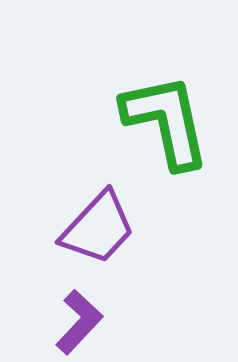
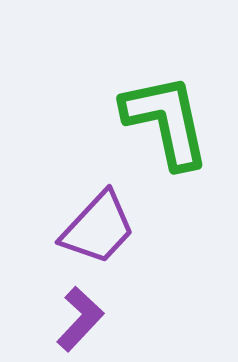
purple L-shape: moved 1 px right, 3 px up
